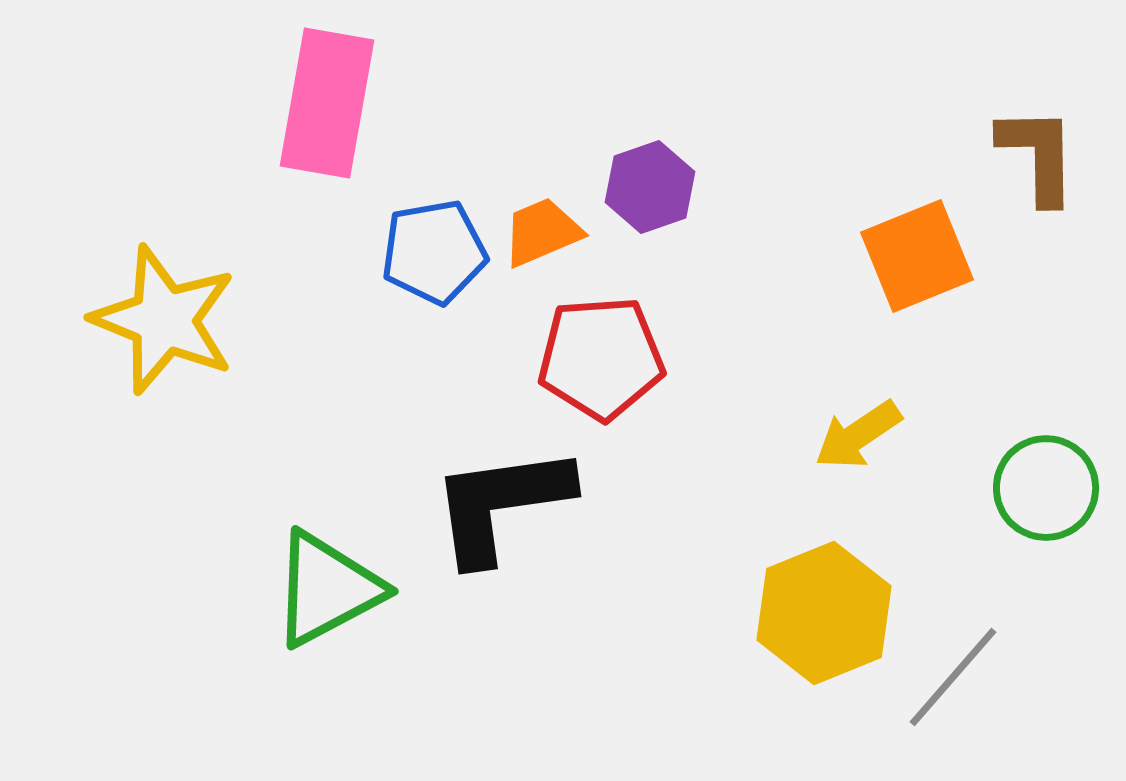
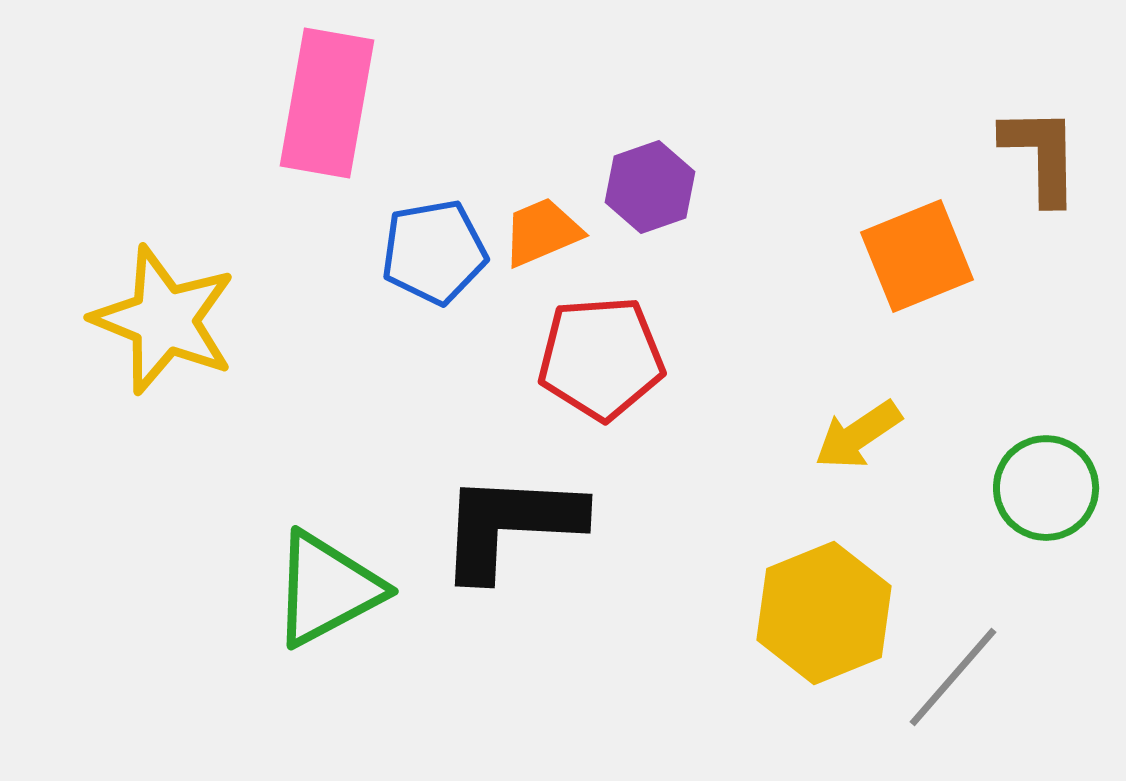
brown L-shape: moved 3 px right
black L-shape: moved 9 px right, 21 px down; rotated 11 degrees clockwise
